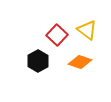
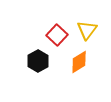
yellow triangle: rotated 30 degrees clockwise
orange diamond: moved 1 px left; rotated 50 degrees counterclockwise
